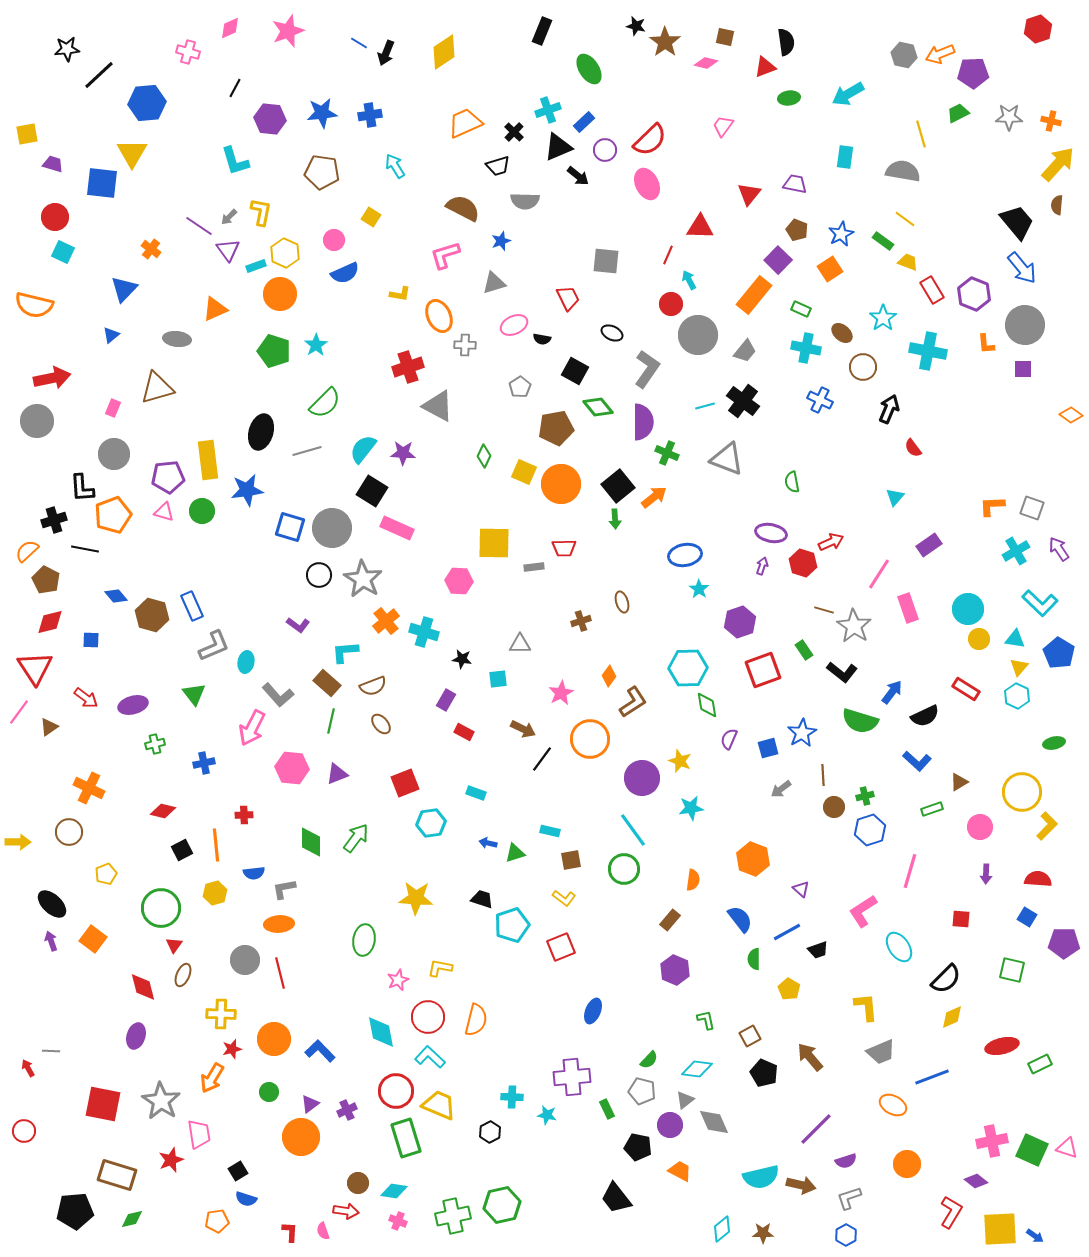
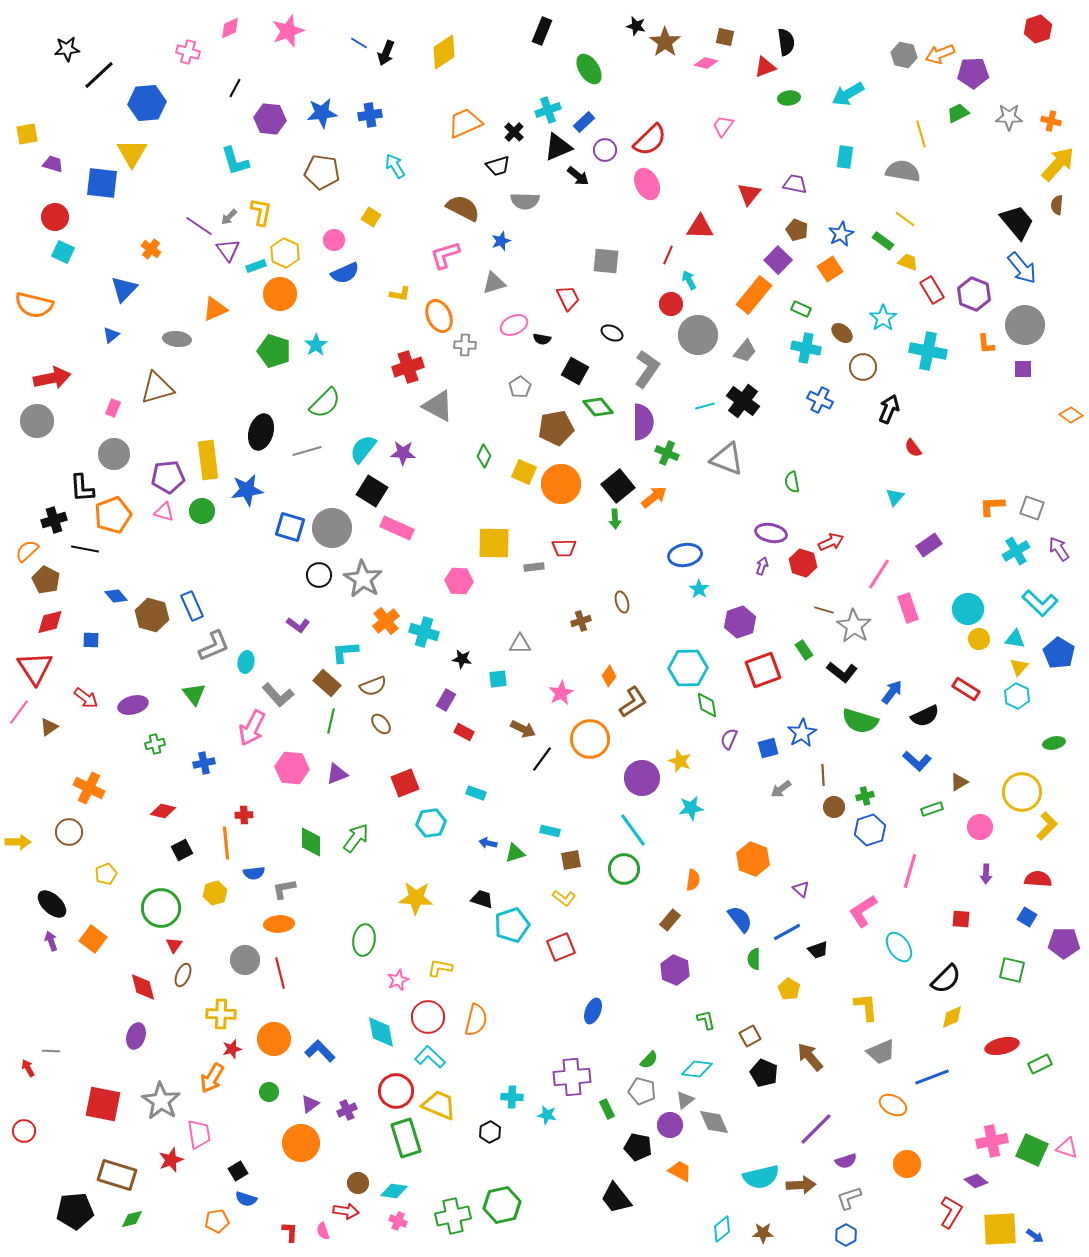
orange line at (216, 845): moved 10 px right, 2 px up
orange circle at (301, 1137): moved 6 px down
brown arrow at (801, 1185): rotated 16 degrees counterclockwise
